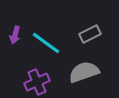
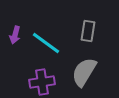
gray rectangle: moved 2 px left, 3 px up; rotated 55 degrees counterclockwise
gray semicircle: rotated 40 degrees counterclockwise
purple cross: moved 5 px right; rotated 15 degrees clockwise
